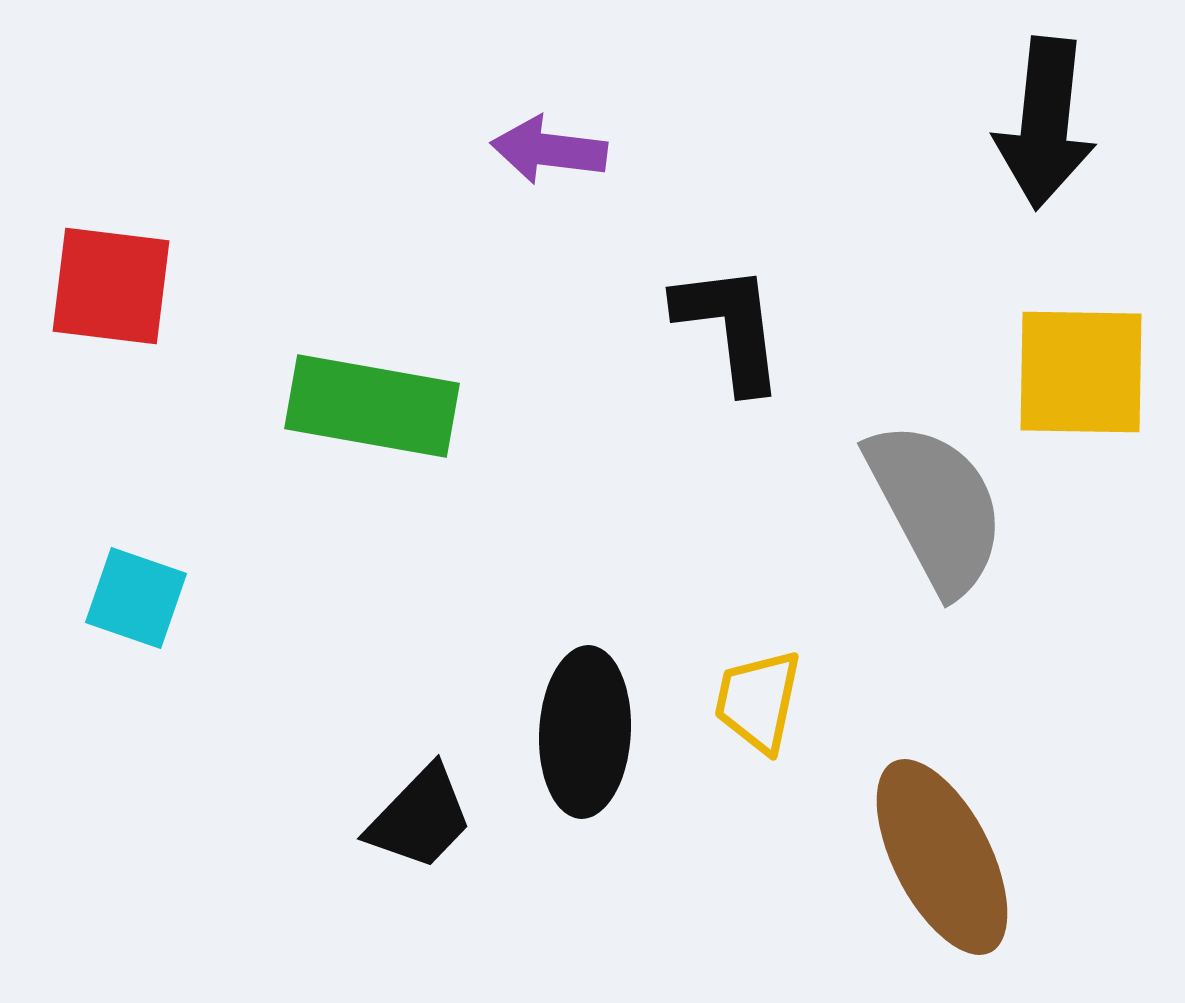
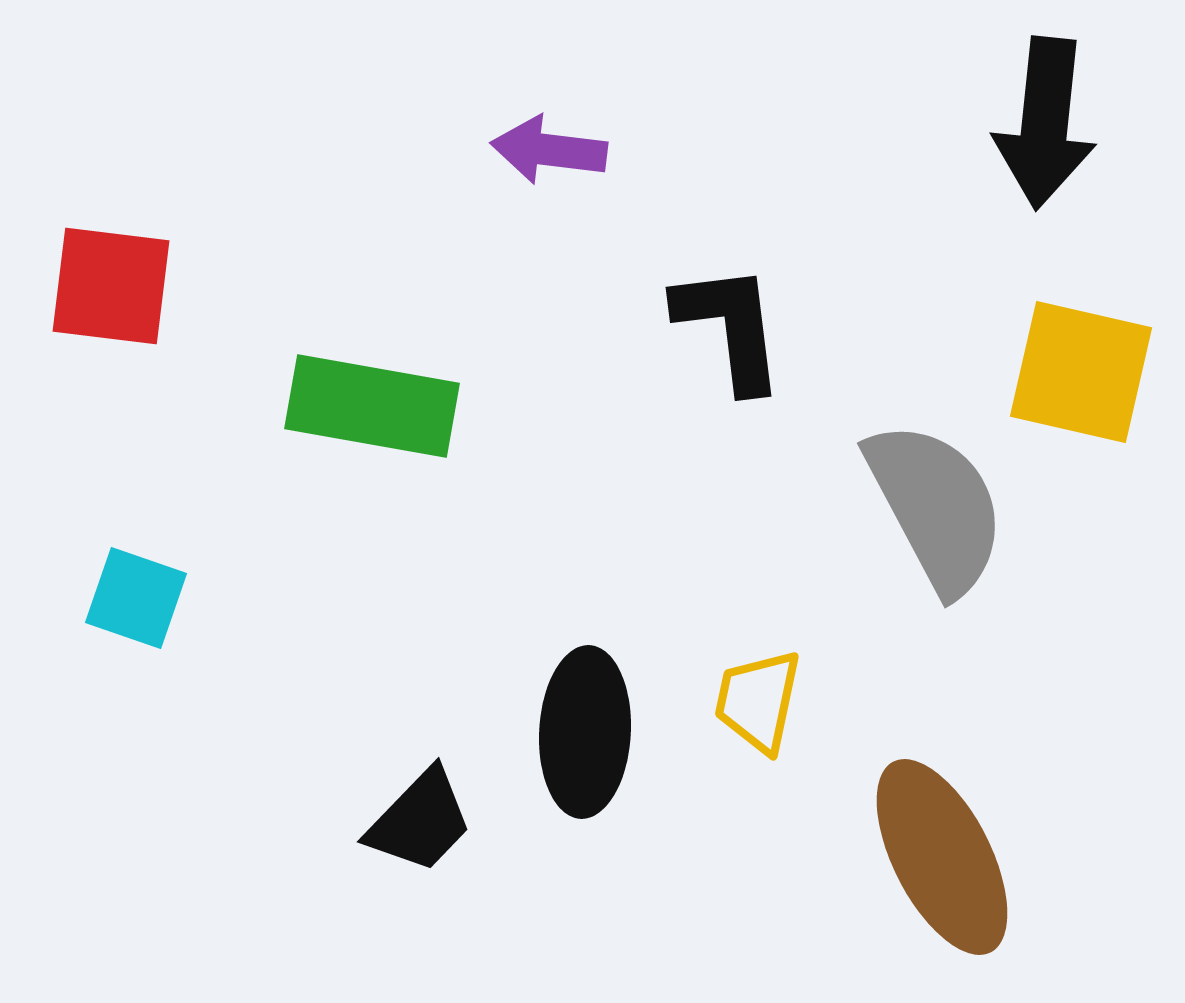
yellow square: rotated 12 degrees clockwise
black trapezoid: moved 3 px down
